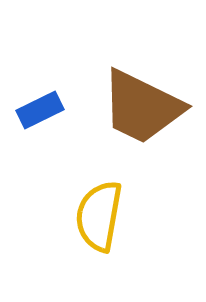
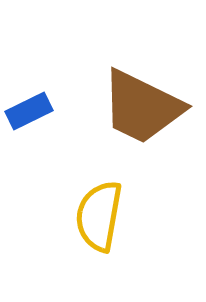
blue rectangle: moved 11 px left, 1 px down
